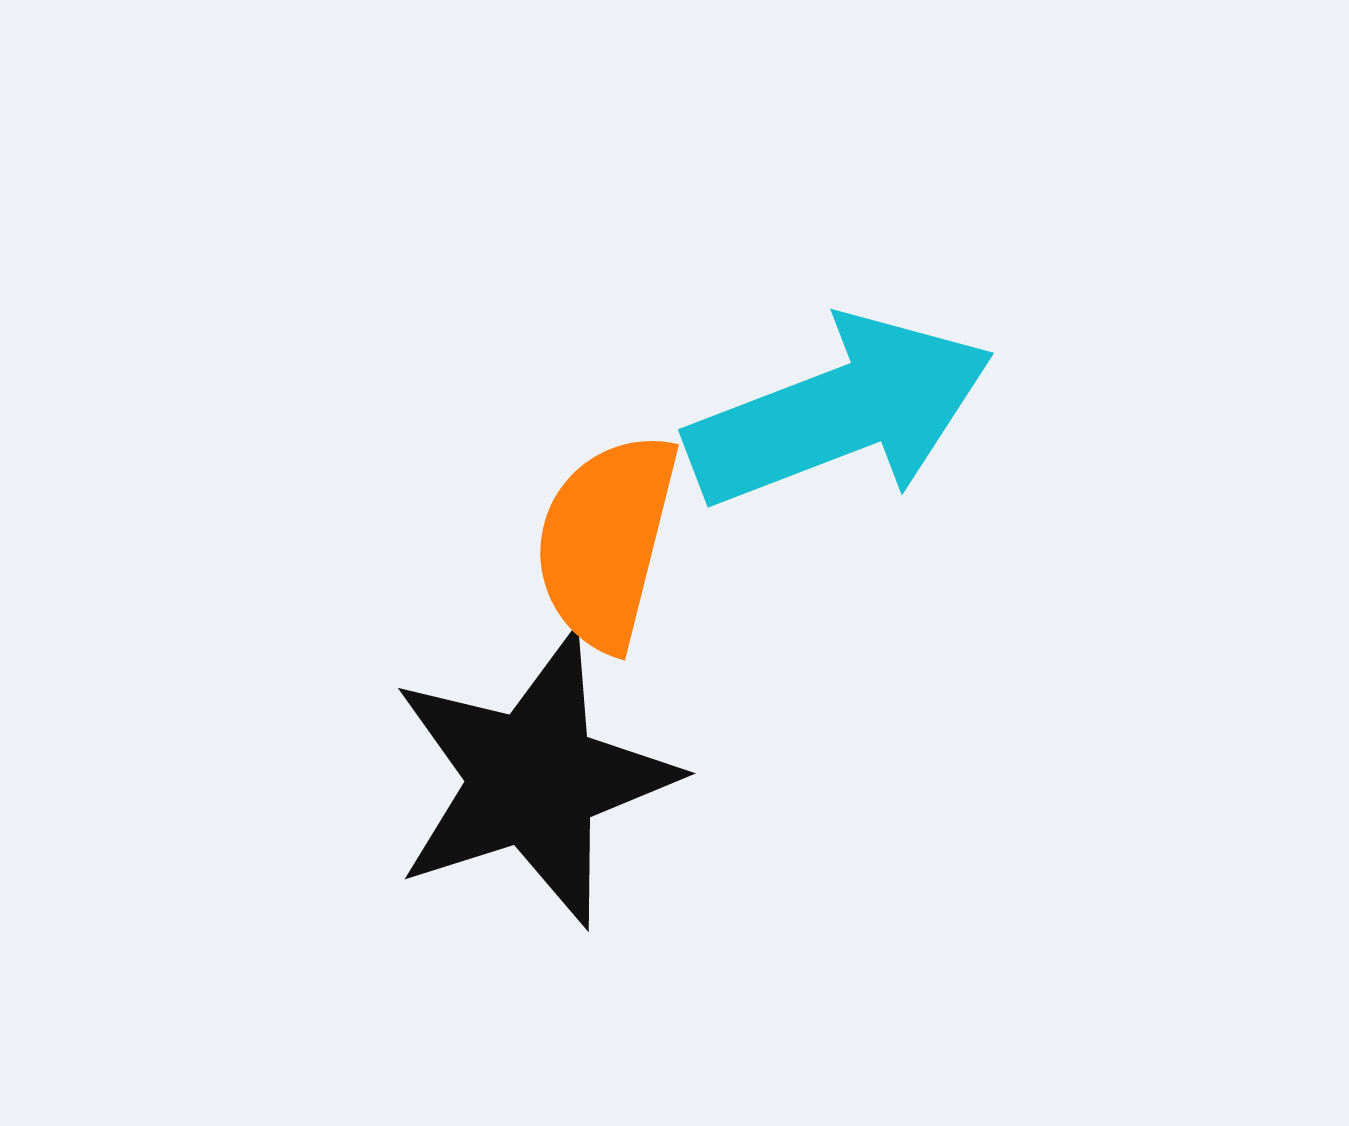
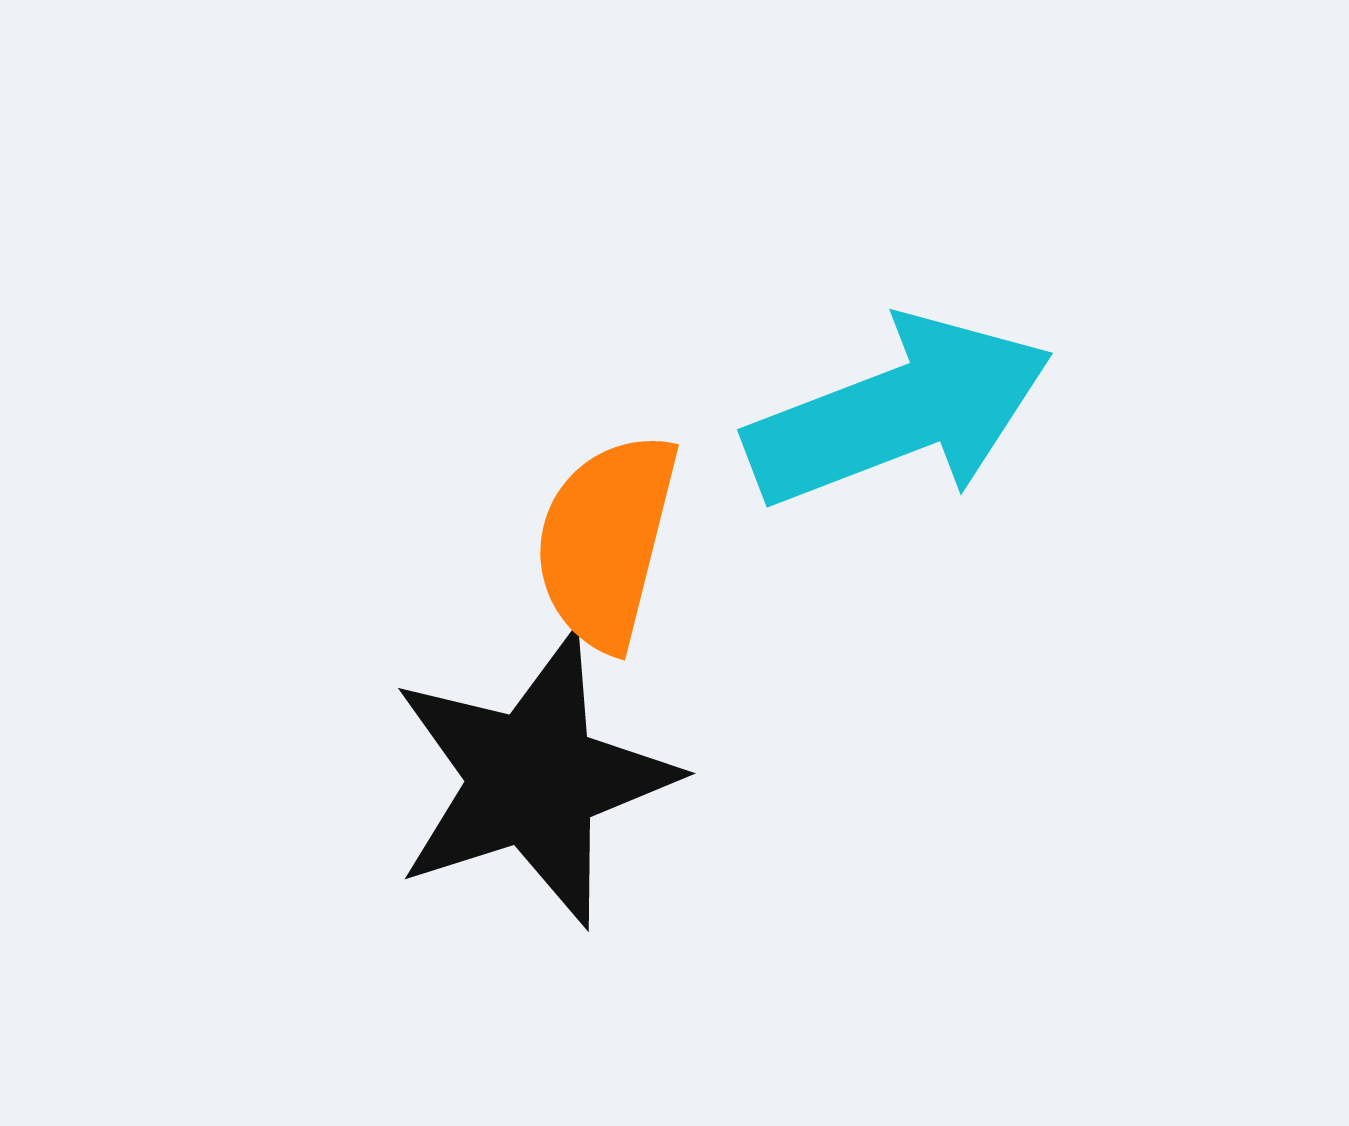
cyan arrow: moved 59 px right
